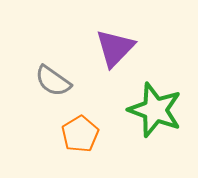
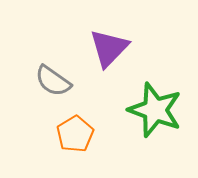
purple triangle: moved 6 px left
orange pentagon: moved 5 px left
